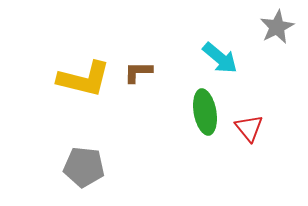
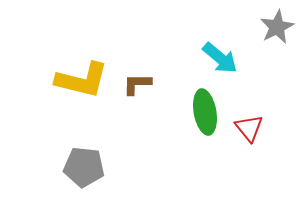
brown L-shape: moved 1 px left, 12 px down
yellow L-shape: moved 2 px left, 1 px down
